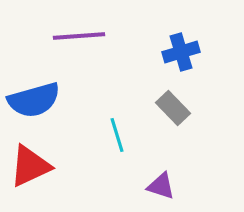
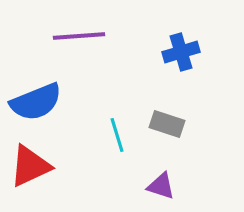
blue semicircle: moved 2 px right, 2 px down; rotated 6 degrees counterclockwise
gray rectangle: moved 6 px left, 16 px down; rotated 28 degrees counterclockwise
